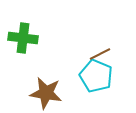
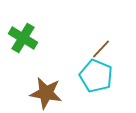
green cross: rotated 24 degrees clockwise
brown line: moved 1 px right, 5 px up; rotated 20 degrees counterclockwise
